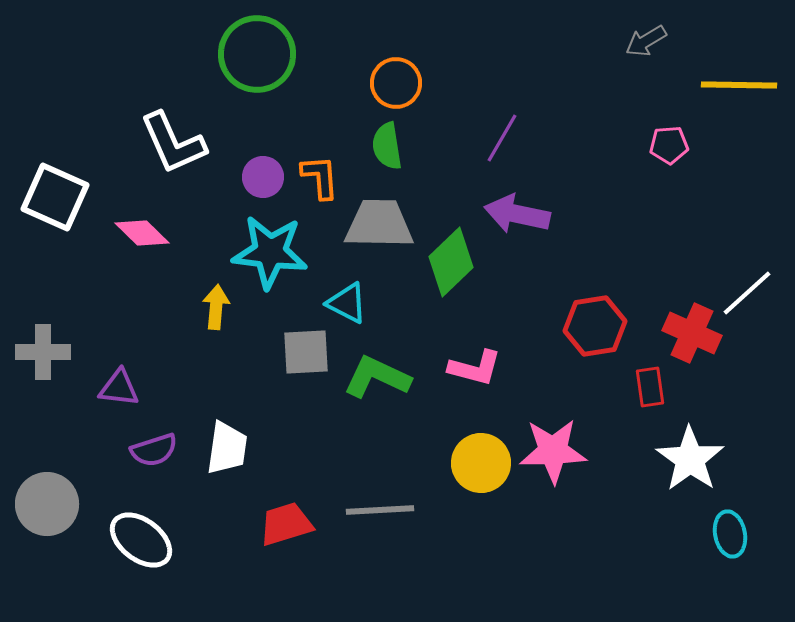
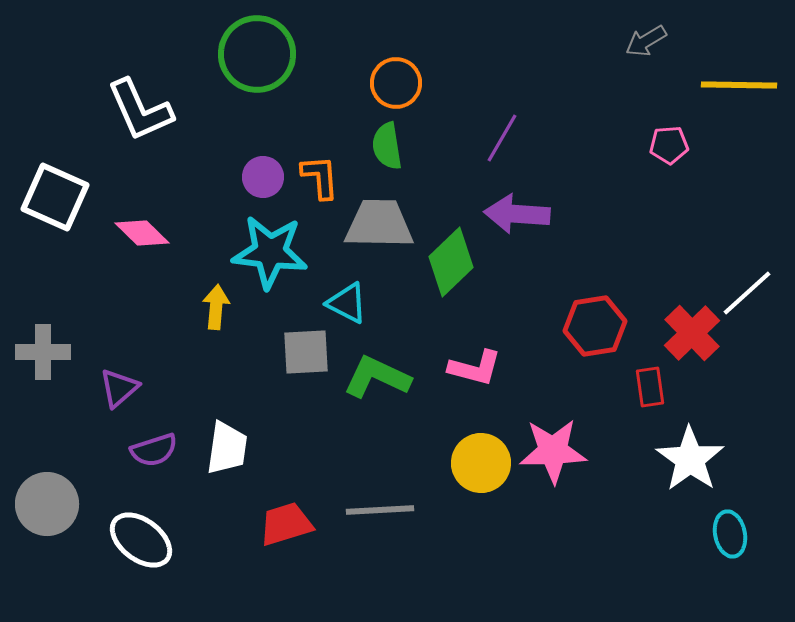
white L-shape: moved 33 px left, 33 px up
purple arrow: rotated 8 degrees counterclockwise
red cross: rotated 22 degrees clockwise
purple triangle: rotated 48 degrees counterclockwise
